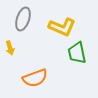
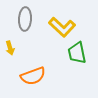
gray ellipse: moved 2 px right; rotated 15 degrees counterclockwise
yellow L-shape: rotated 20 degrees clockwise
orange semicircle: moved 2 px left, 2 px up
